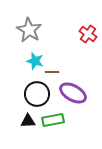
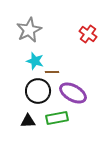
gray star: rotated 15 degrees clockwise
black circle: moved 1 px right, 3 px up
green rectangle: moved 4 px right, 2 px up
